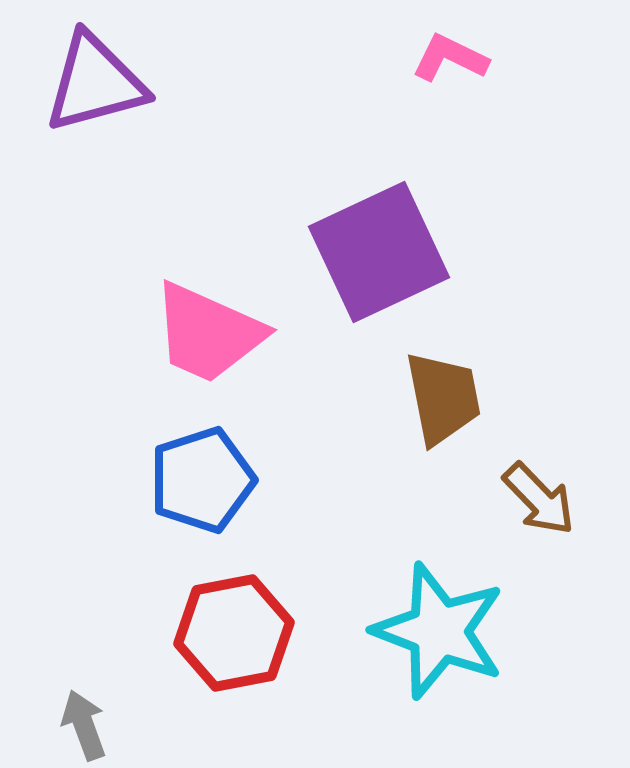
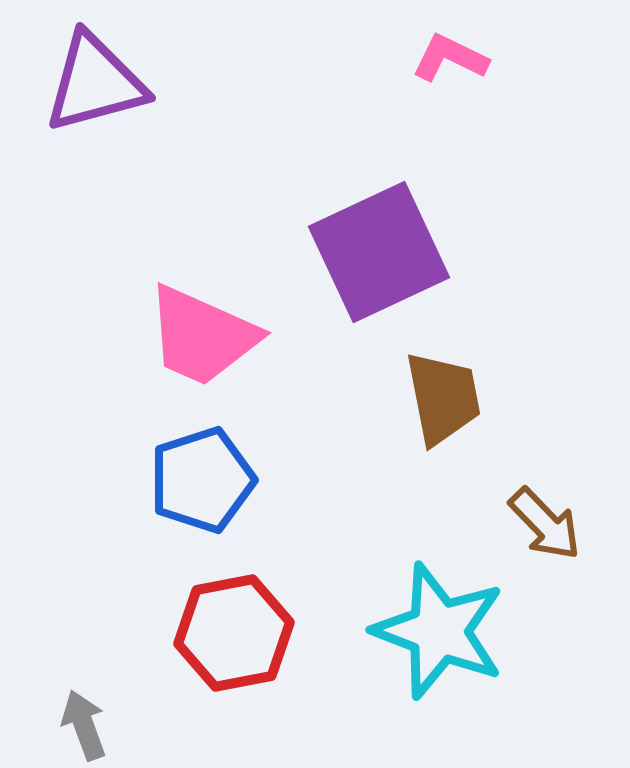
pink trapezoid: moved 6 px left, 3 px down
brown arrow: moved 6 px right, 25 px down
